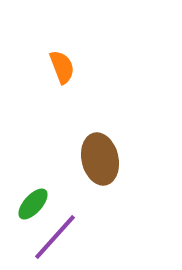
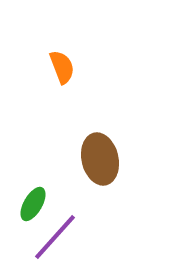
green ellipse: rotated 12 degrees counterclockwise
